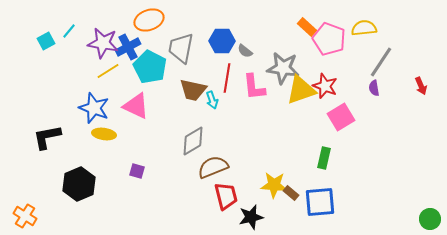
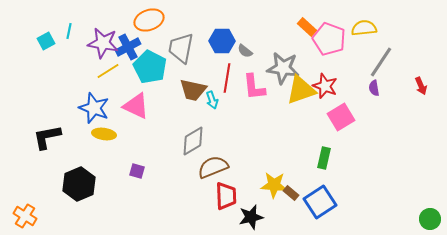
cyan line: rotated 28 degrees counterclockwise
red trapezoid: rotated 12 degrees clockwise
blue square: rotated 28 degrees counterclockwise
